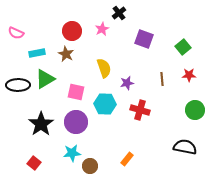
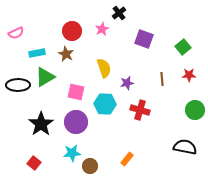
pink semicircle: rotated 49 degrees counterclockwise
green triangle: moved 2 px up
